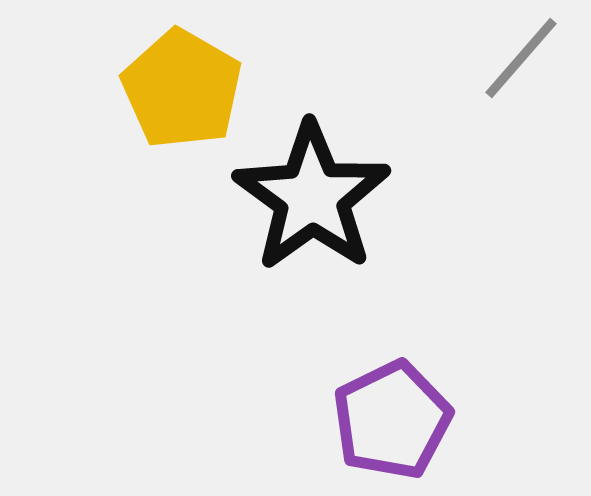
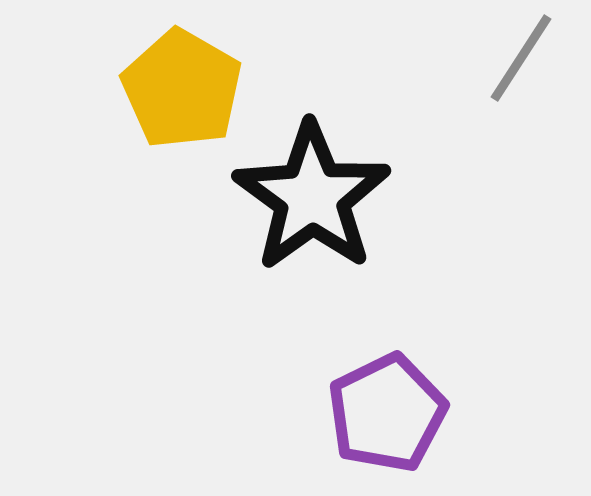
gray line: rotated 8 degrees counterclockwise
purple pentagon: moved 5 px left, 7 px up
